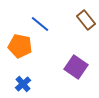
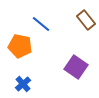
blue line: moved 1 px right
